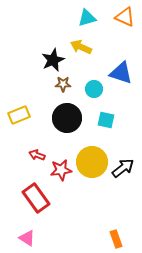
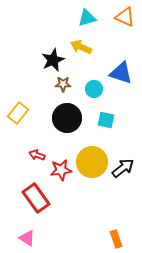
yellow rectangle: moved 1 px left, 2 px up; rotated 30 degrees counterclockwise
